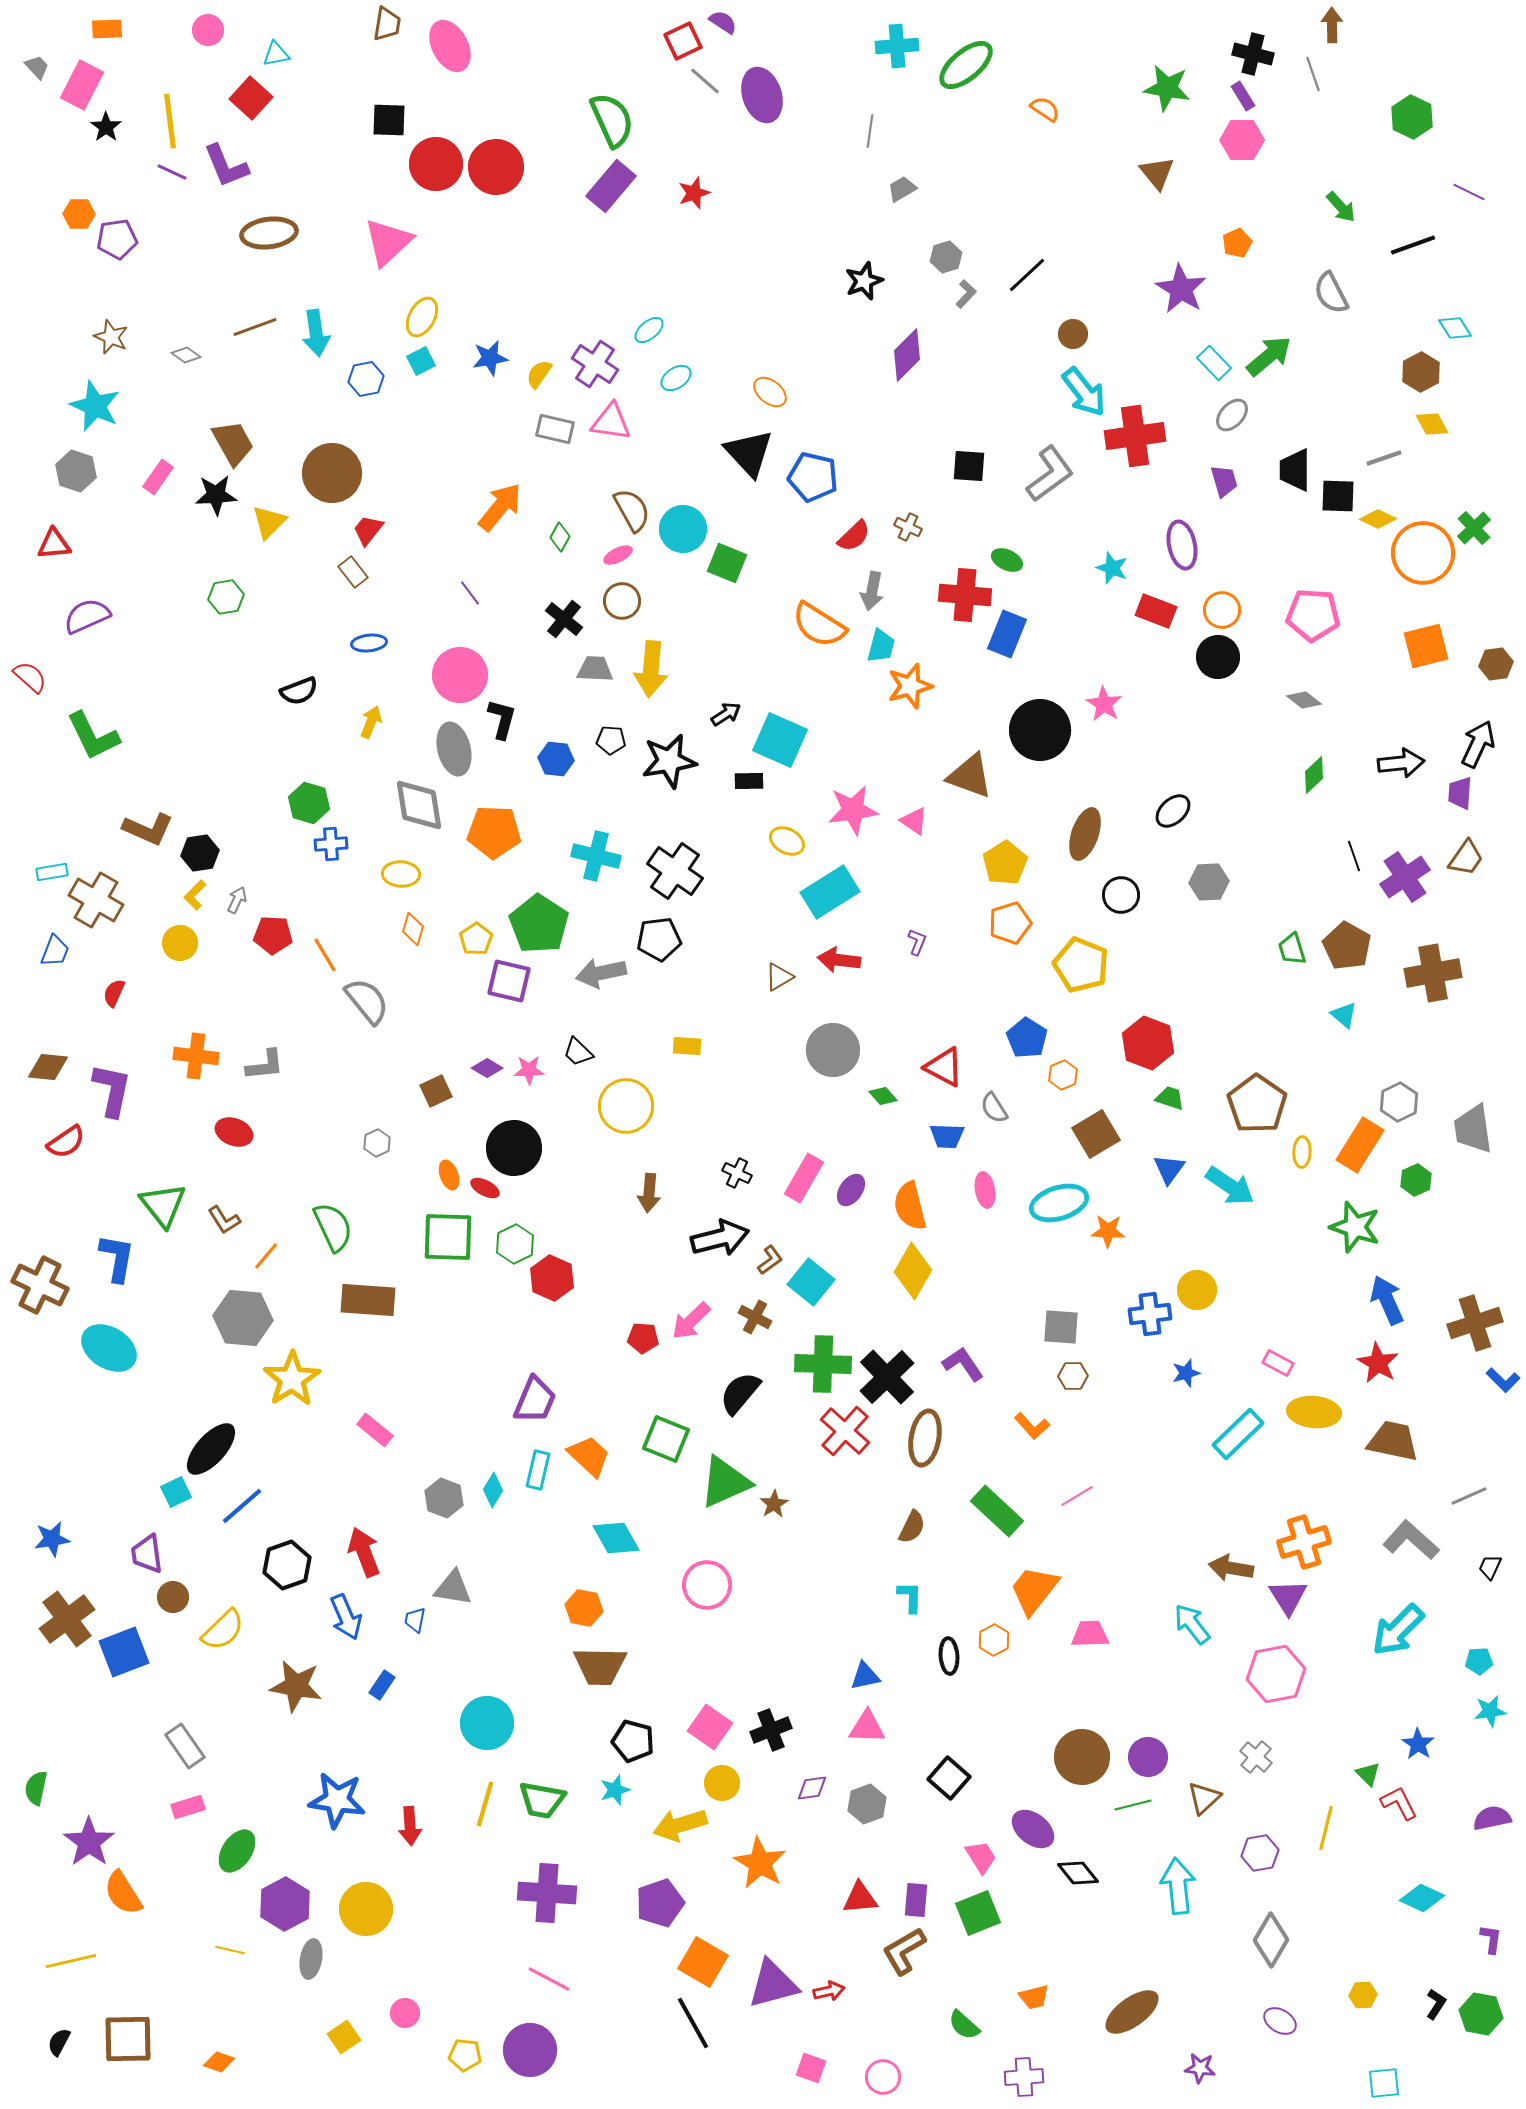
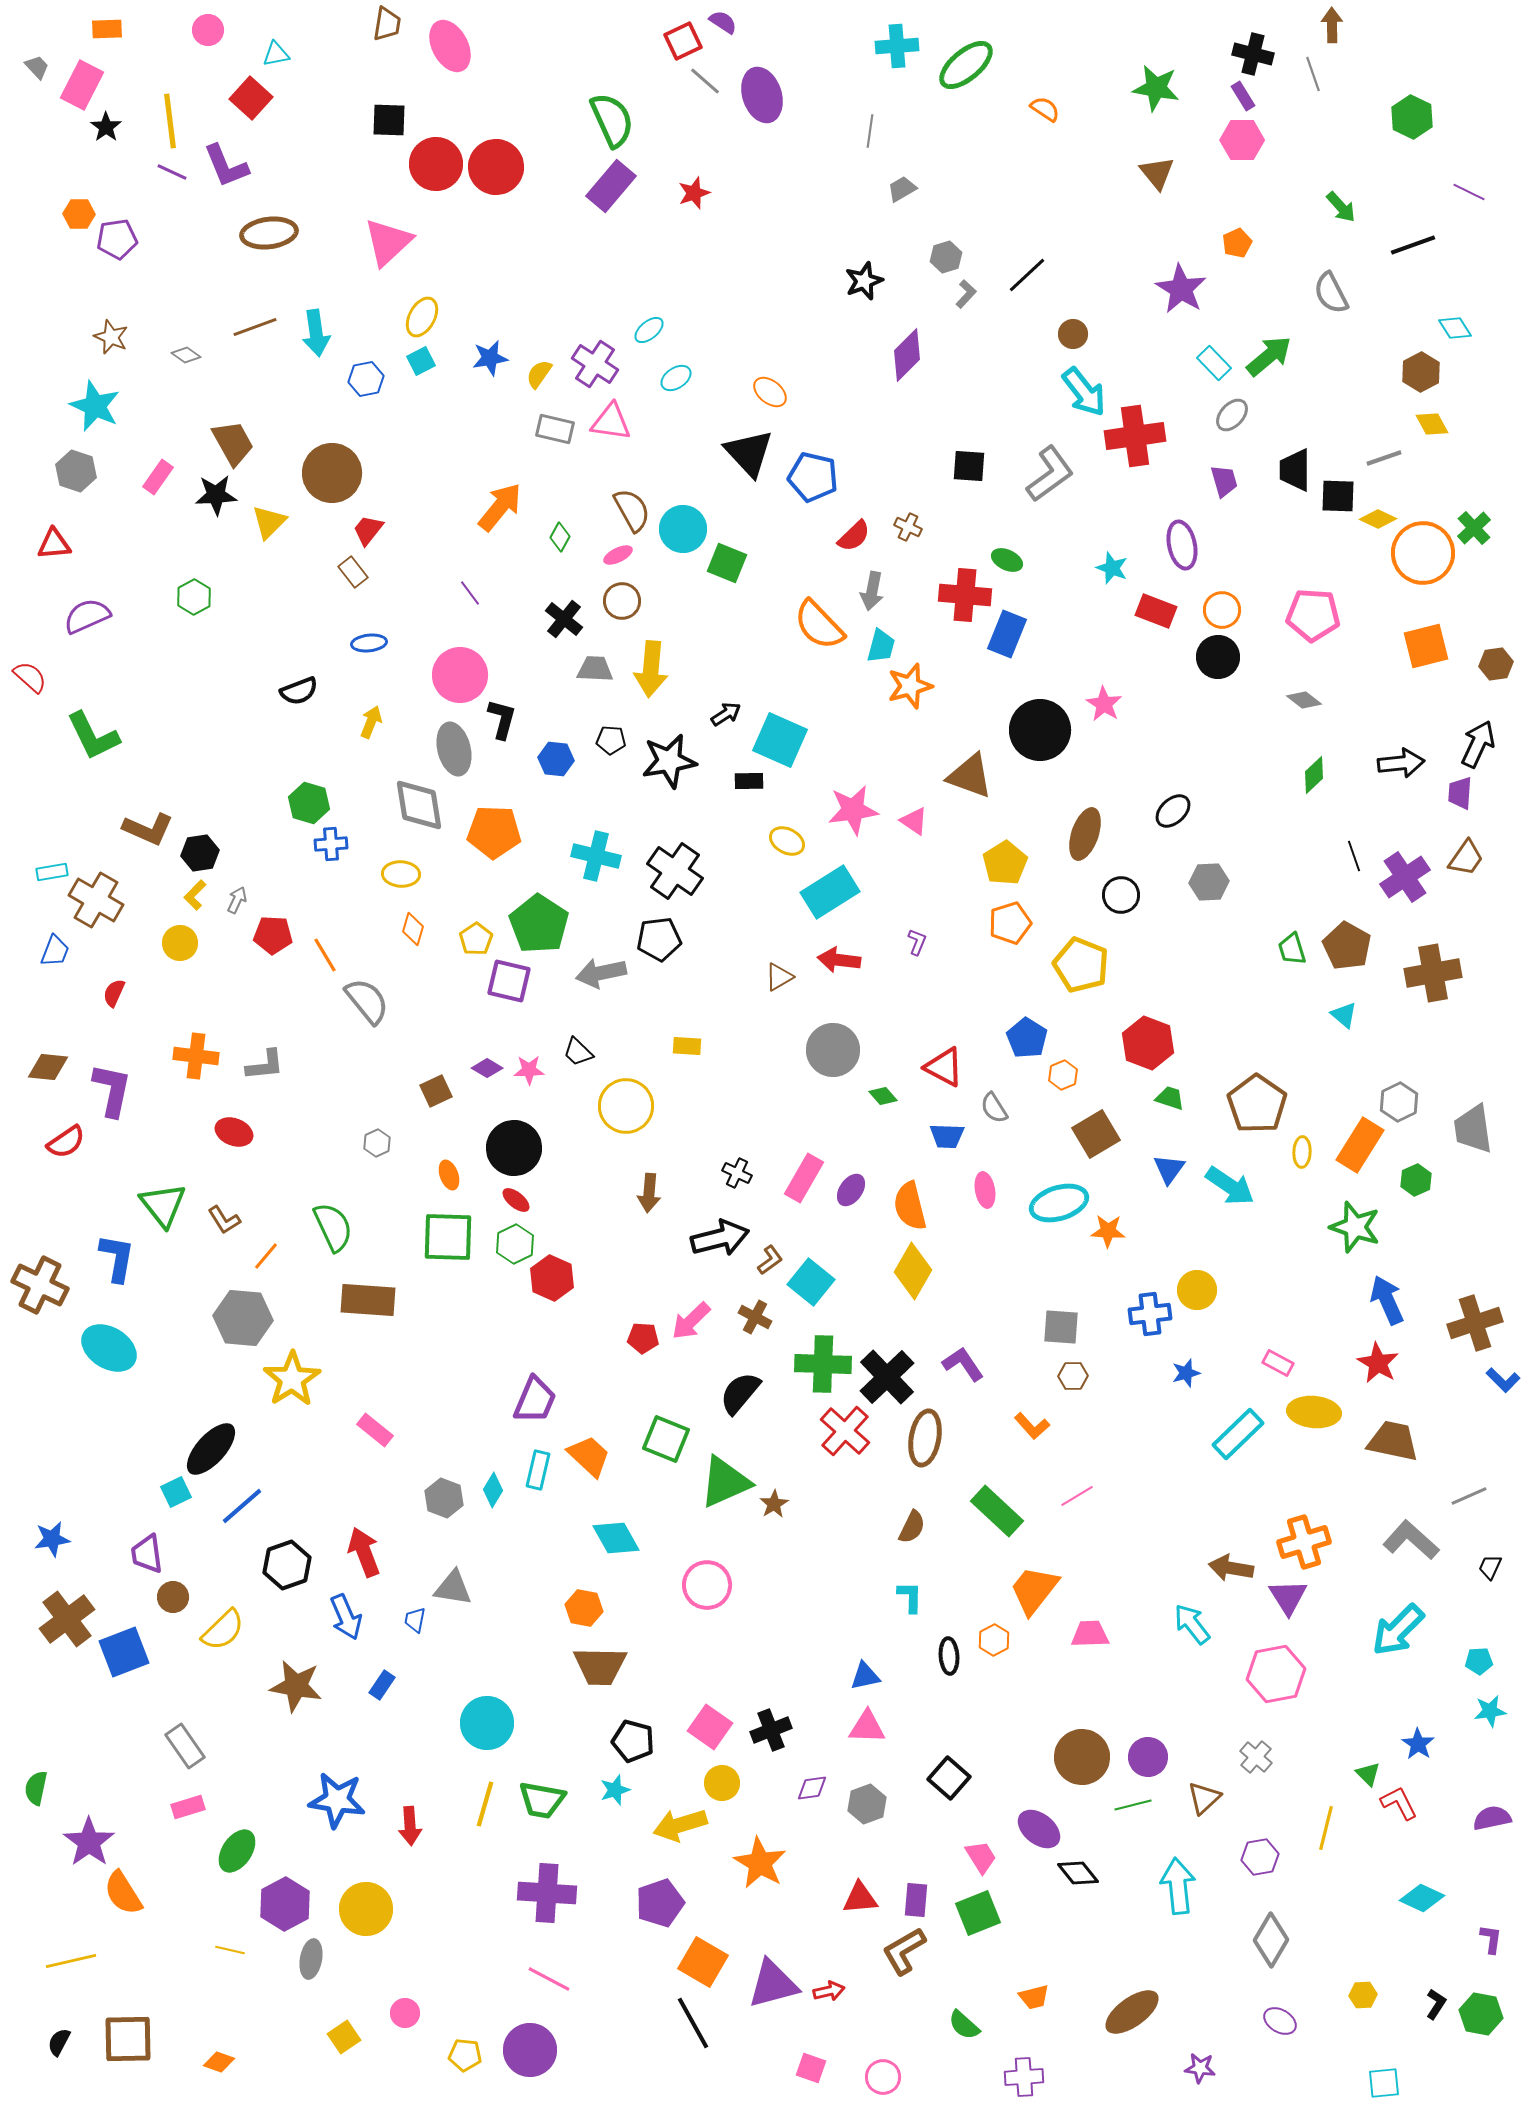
green star at (1167, 88): moved 11 px left
green hexagon at (226, 597): moved 32 px left; rotated 20 degrees counterclockwise
orange semicircle at (819, 625): rotated 14 degrees clockwise
red ellipse at (485, 1188): moved 31 px right, 12 px down; rotated 12 degrees clockwise
purple ellipse at (1033, 1829): moved 6 px right
purple hexagon at (1260, 1853): moved 4 px down
